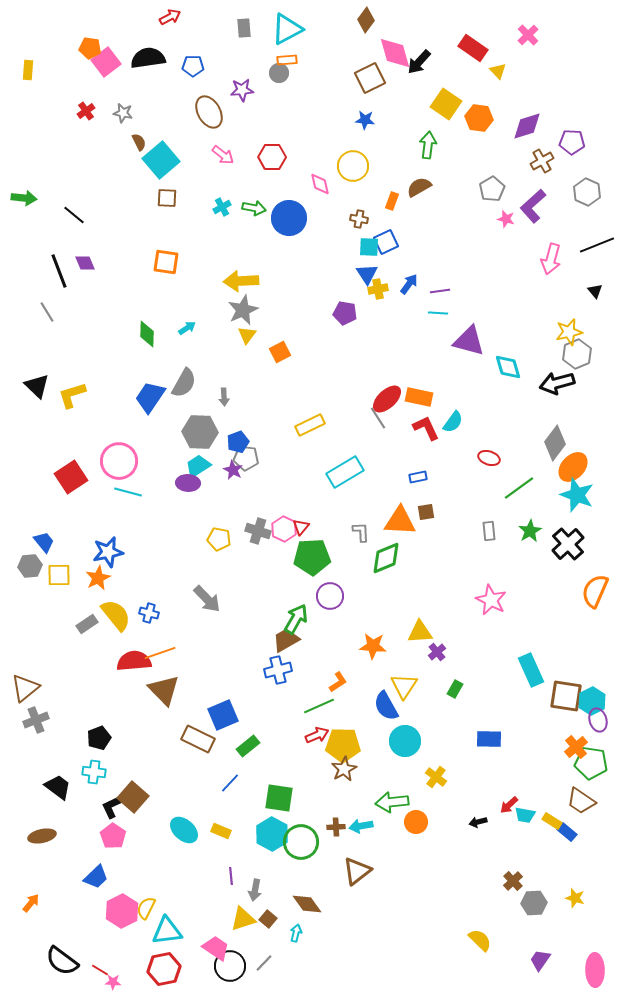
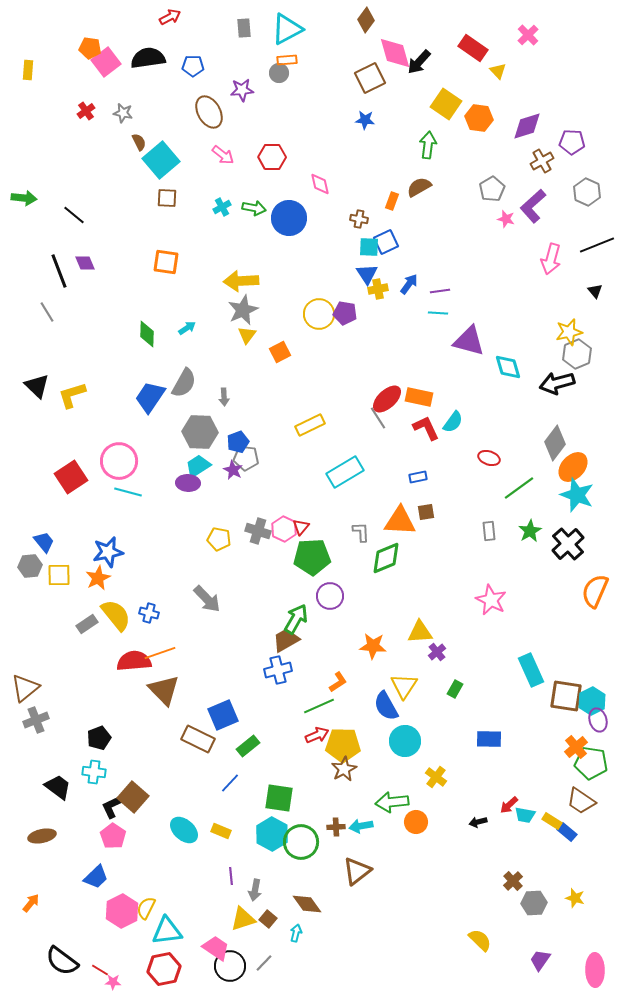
yellow circle at (353, 166): moved 34 px left, 148 px down
